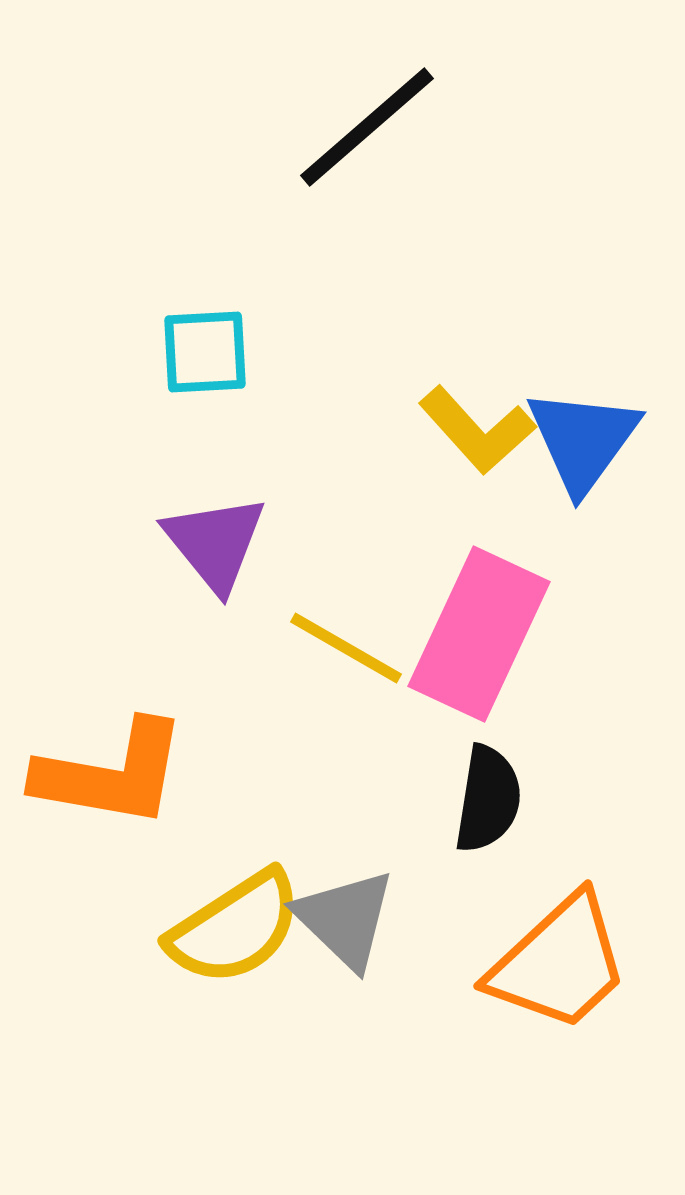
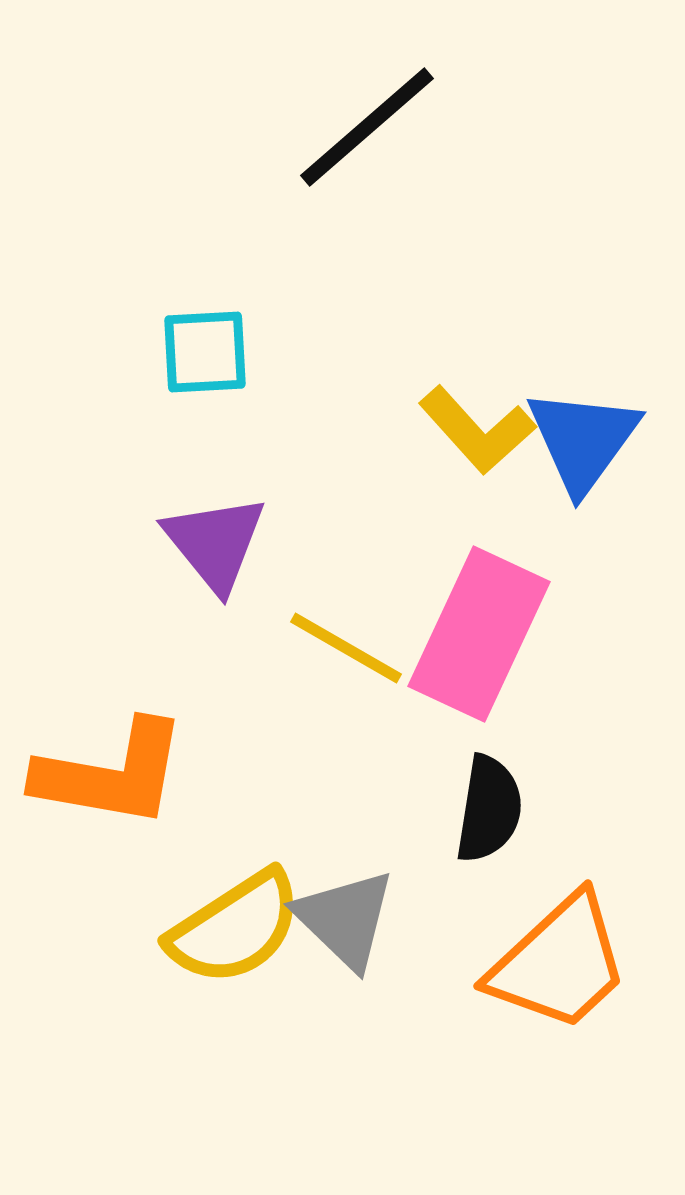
black semicircle: moved 1 px right, 10 px down
